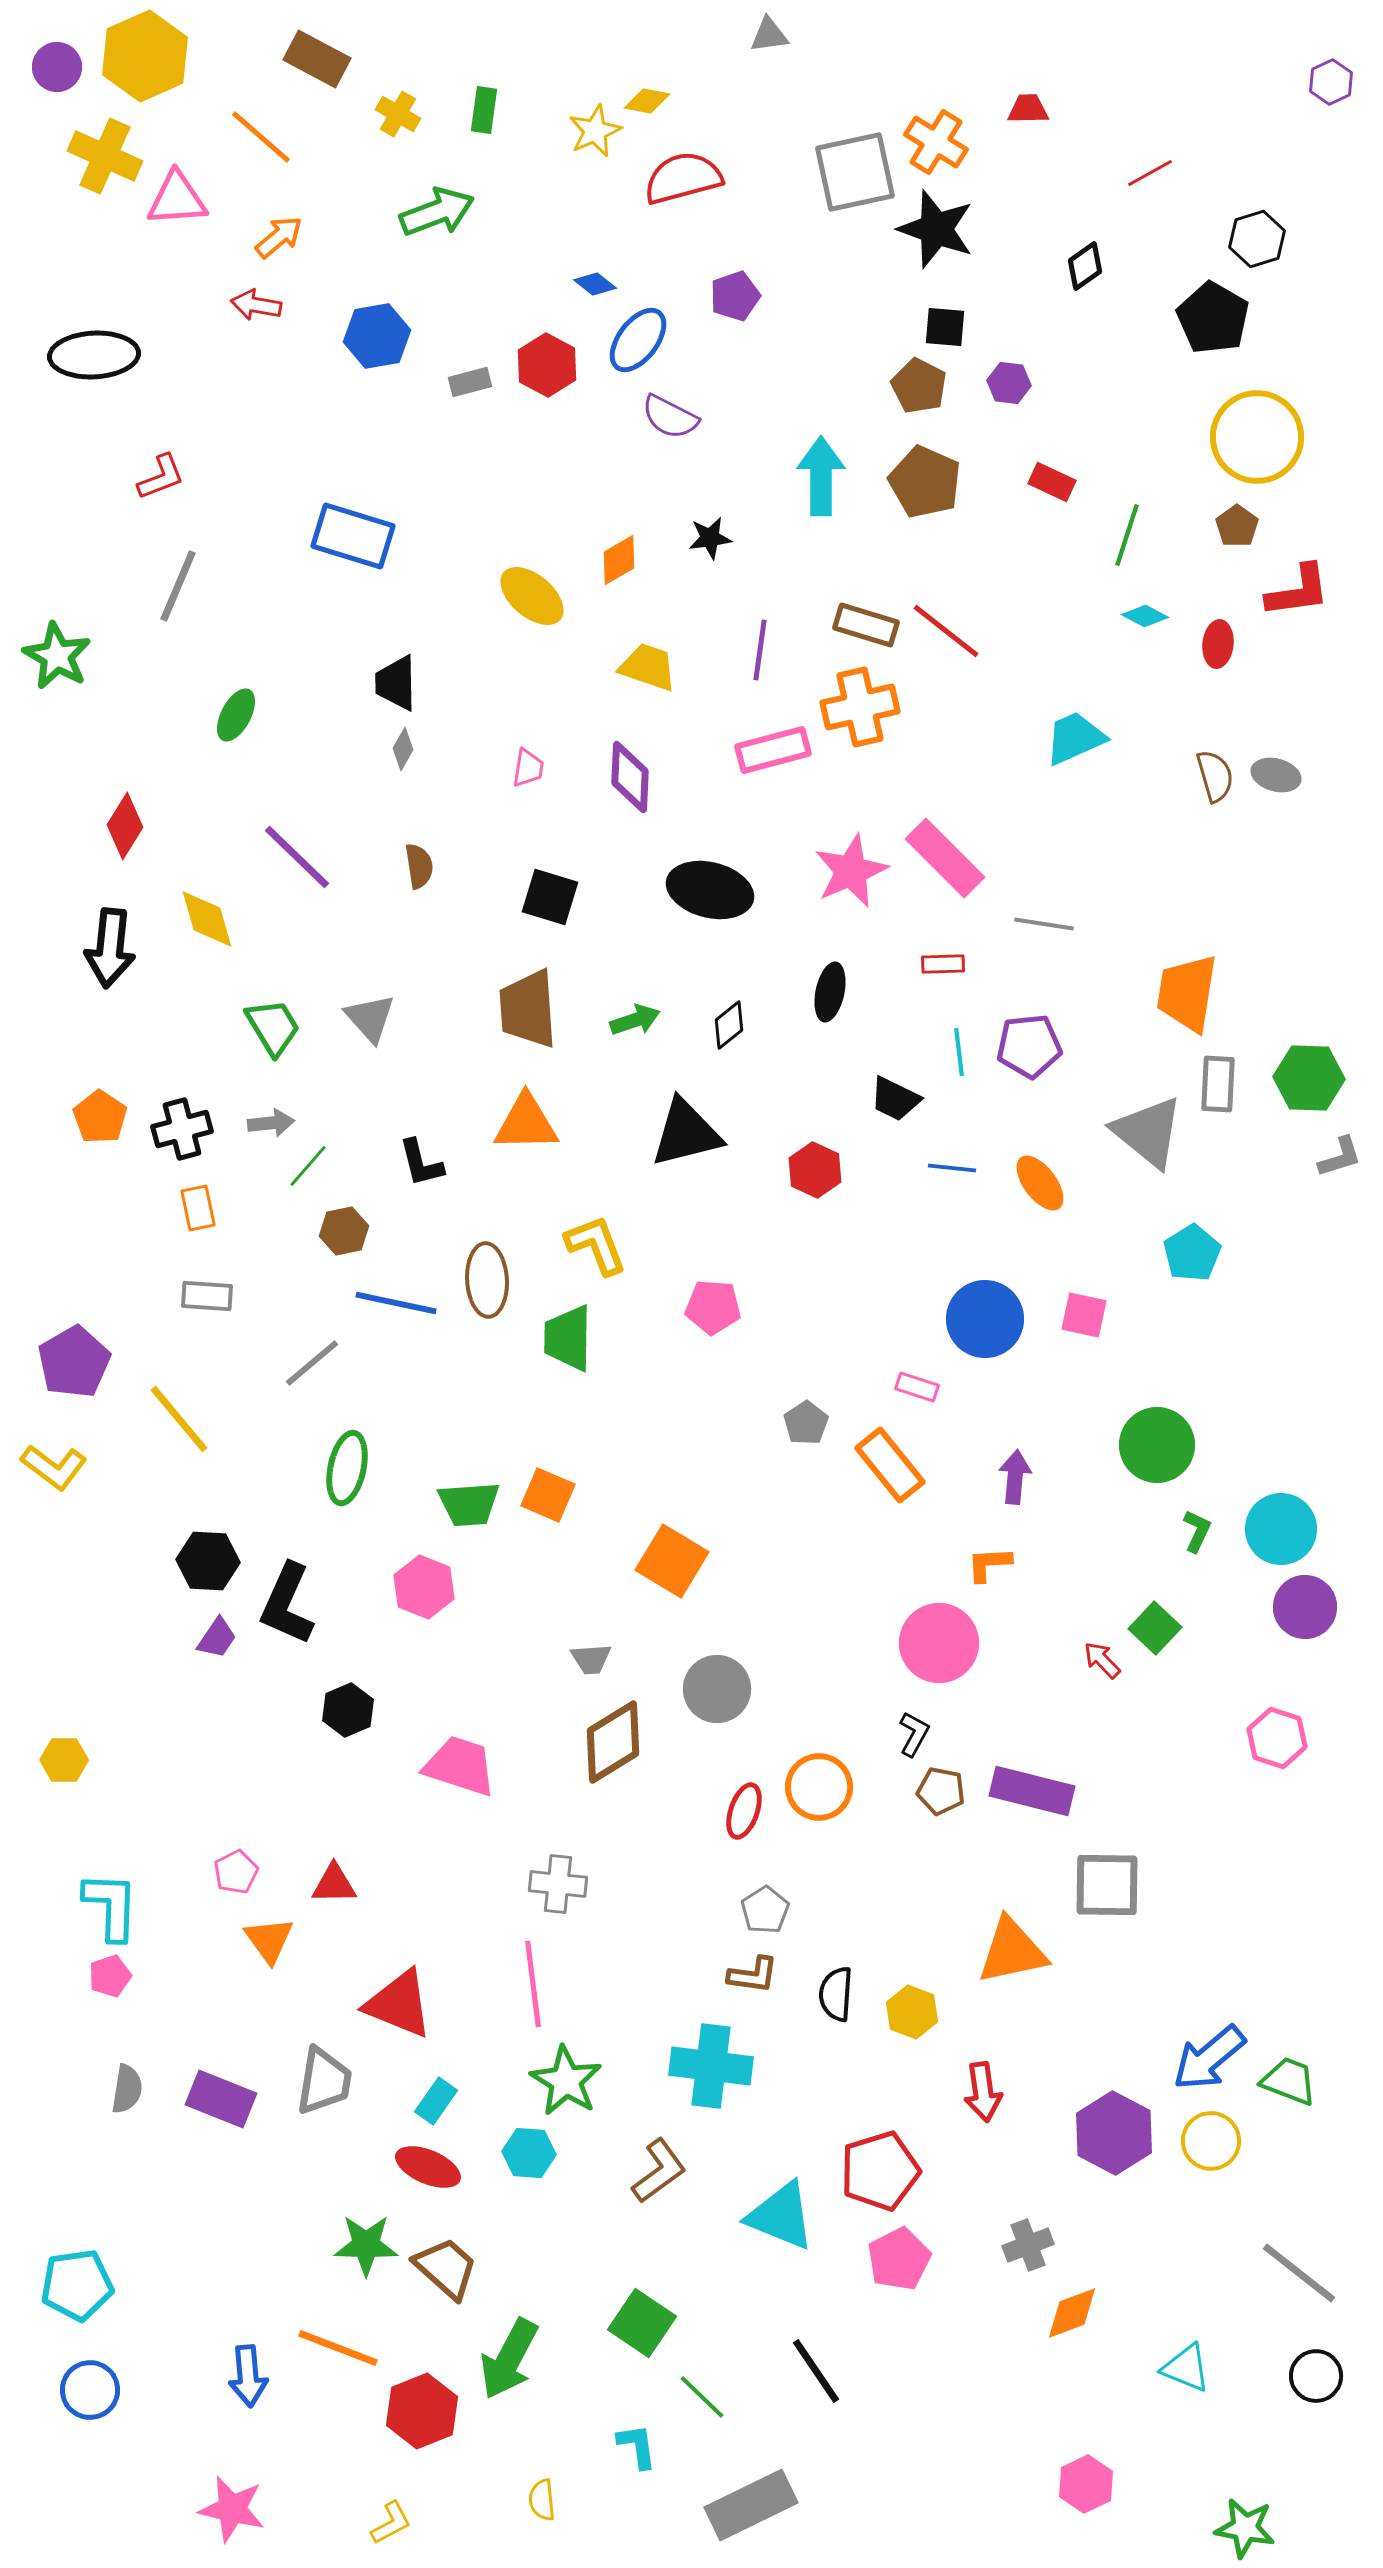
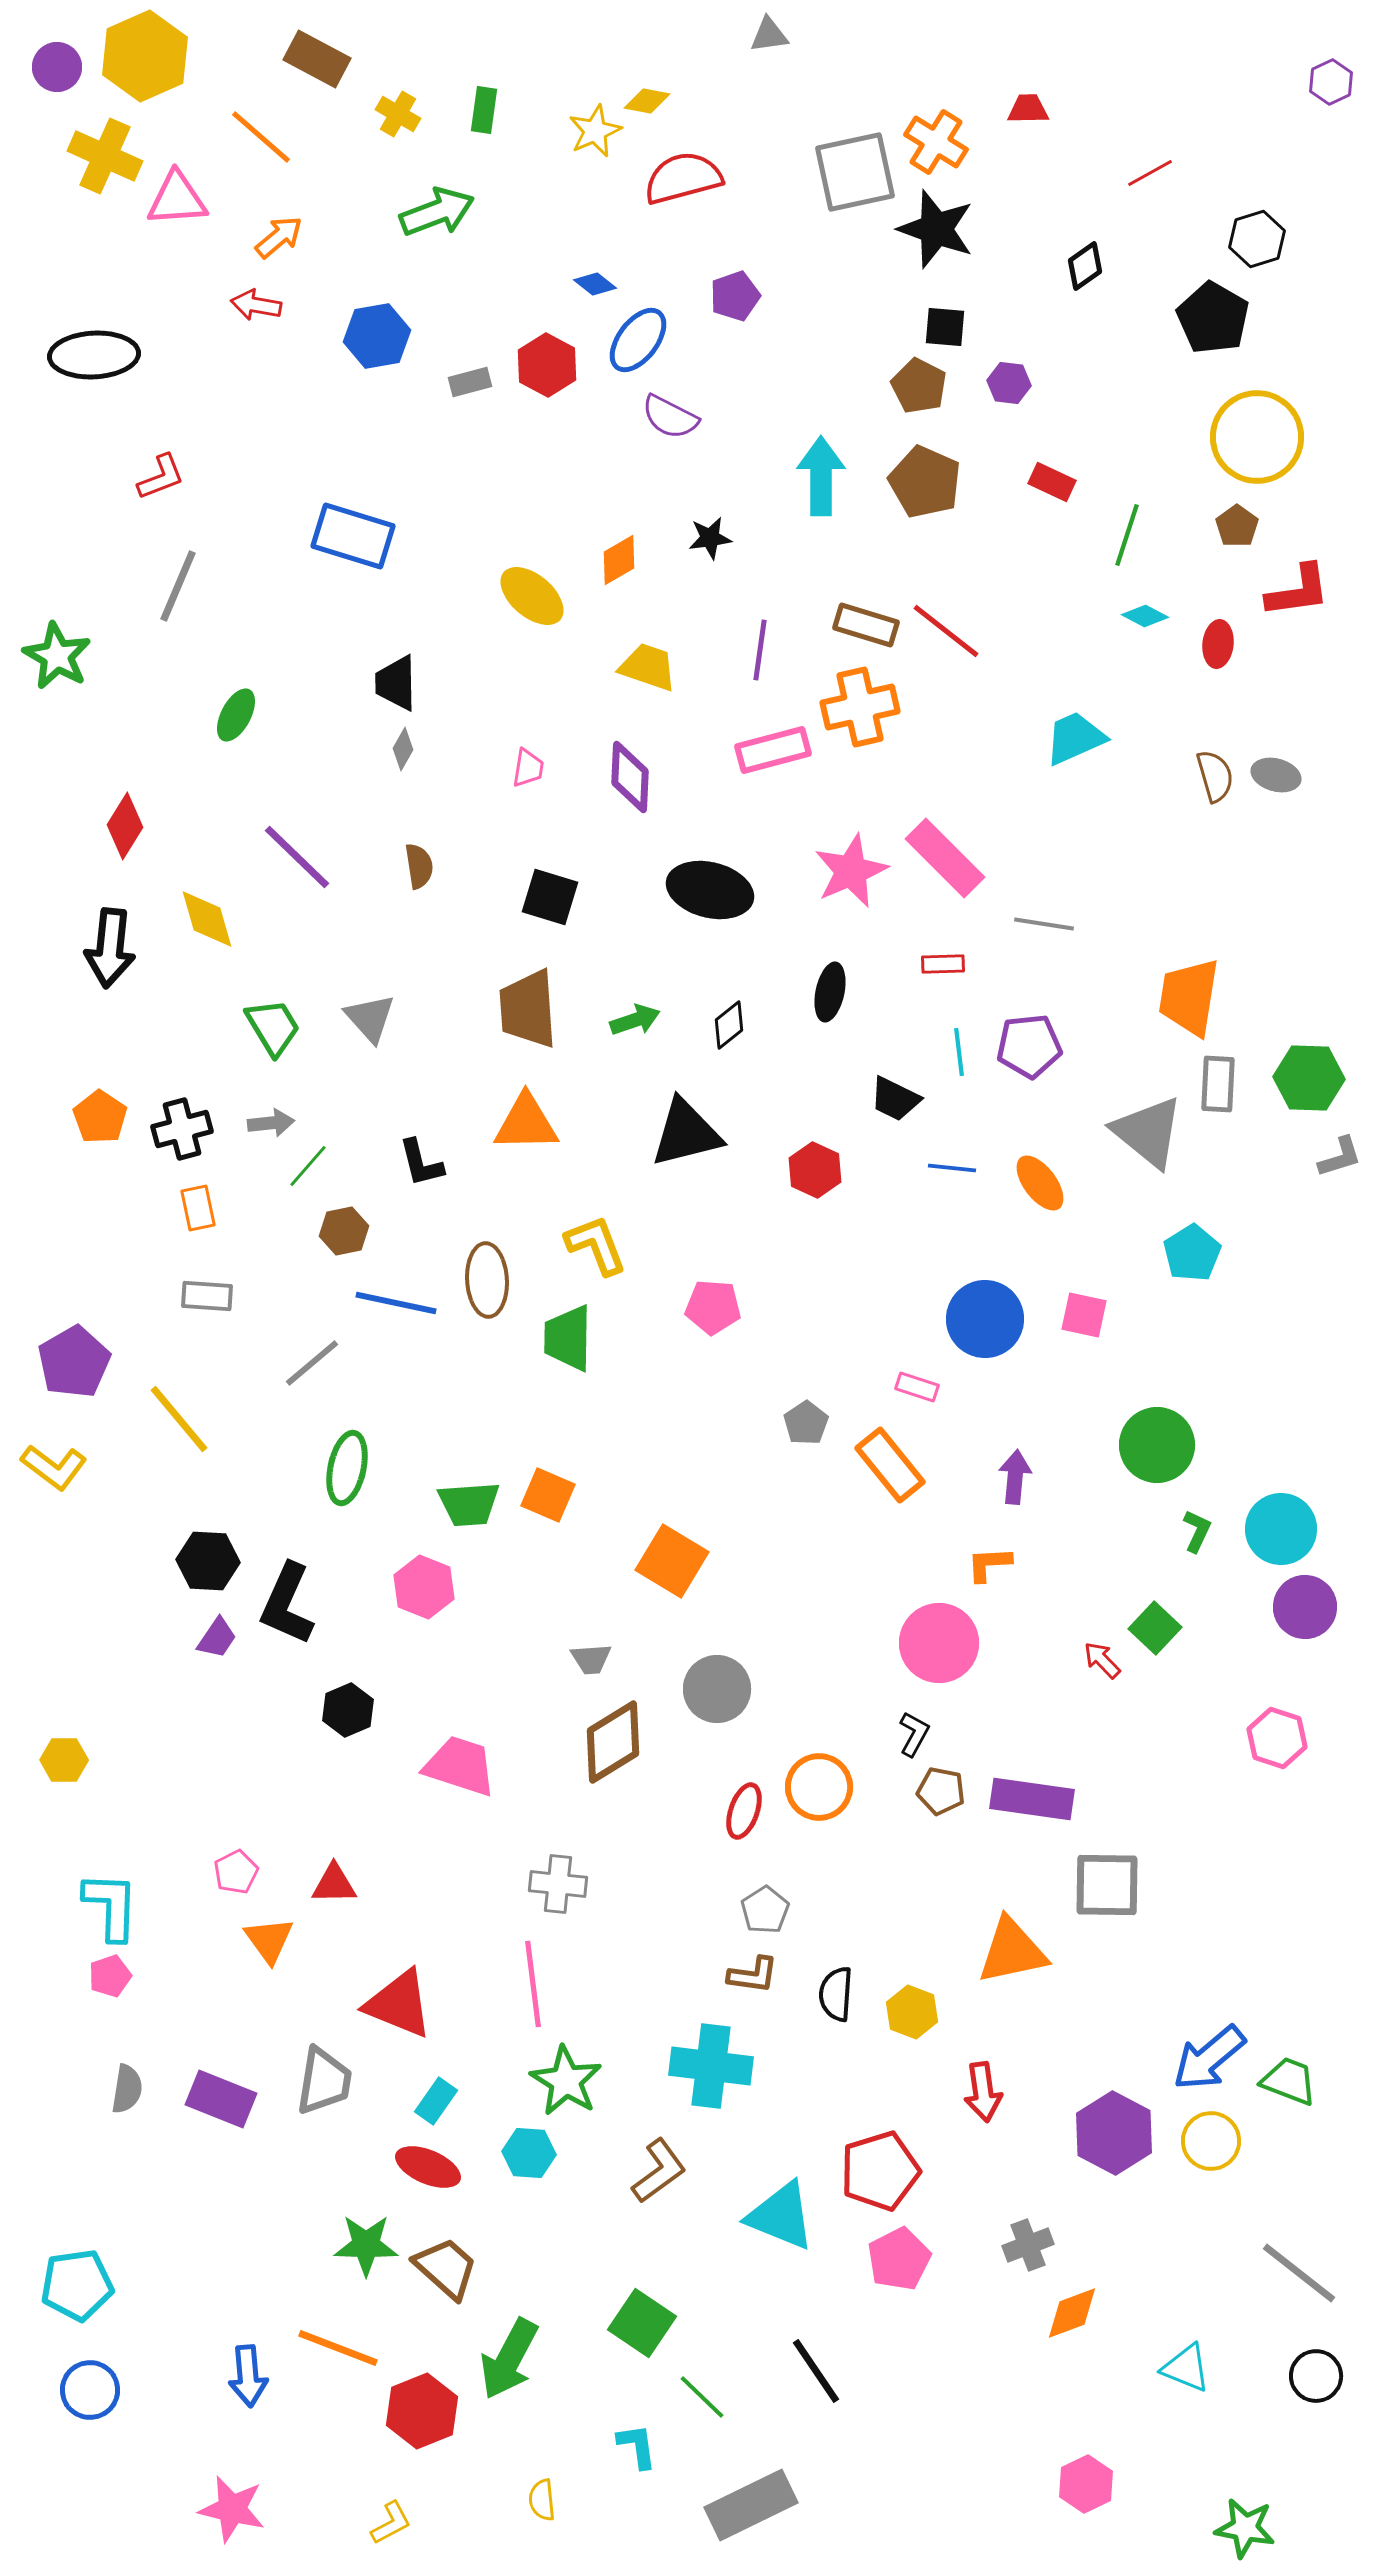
orange trapezoid at (1187, 993): moved 2 px right, 4 px down
purple rectangle at (1032, 1791): moved 8 px down; rotated 6 degrees counterclockwise
